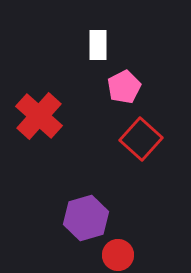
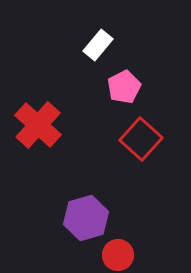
white rectangle: rotated 40 degrees clockwise
red cross: moved 1 px left, 9 px down
